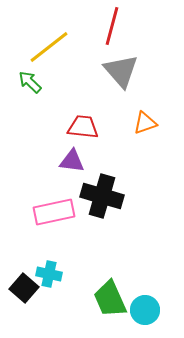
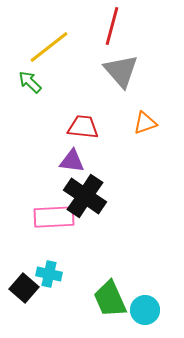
black cross: moved 17 px left; rotated 18 degrees clockwise
pink rectangle: moved 5 px down; rotated 9 degrees clockwise
